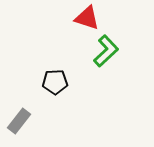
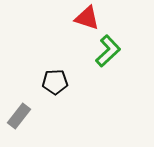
green L-shape: moved 2 px right
gray rectangle: moved 5 px up
